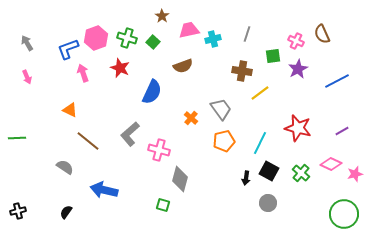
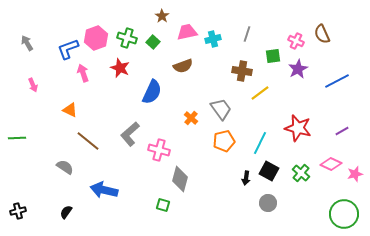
pink trapezoid at (189, 30): moved 2 px left, 2 px down
pink arrow at (27, 77): moved 6 px right, 8 px down
